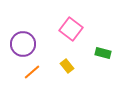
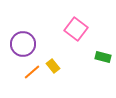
pink square: moved 5 px right
green rectangle: moved 4 px down
yellow rectangle: moved 14 px left
